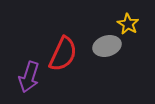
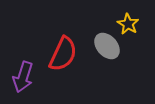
gray ellipse: rotated 64 degrees clockwise
purple arrow: moved 6 px left
